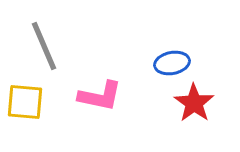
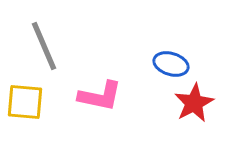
blue ellipse: moved 1 px left, 1 px down; rotated 28 degrees clockwise
red star: rotated 9 degrees clockwise
